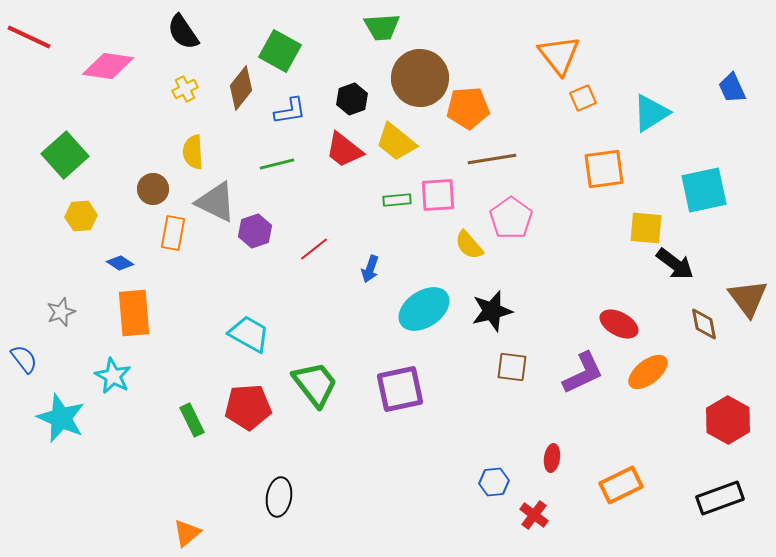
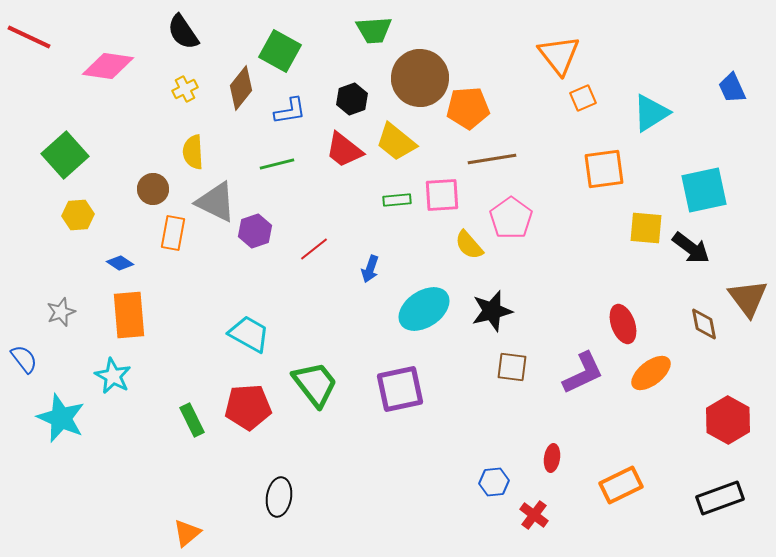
green trapezoid at (382, 27): moved 8 px left, 3 px down
pink square at (438, 195): moved 4 px right
yellow hexagon at (81, 216): moved 3 px left, 1 px up
black arrow at (675, 264): moved 16 px right, 16 px up
orange rectangle at (134, 313): moved 5 px left, 2 px down
red ellipse at (619, 324): moved 4 px right; rotated 42 degrees clockwise
orange ellipse at (648, 372): moved 3 px right, 1 px down
